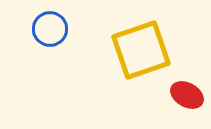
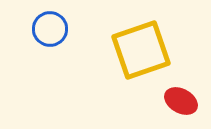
red ellipse: moved 6 px left, 6 px down
